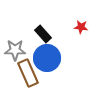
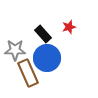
red star: moved 12 px left; rotated 24 degrees counterclockwise
